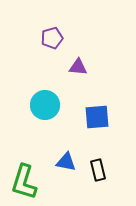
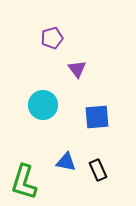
purple triangle: moved 1 px left, 2 px down; rotated 48 degrees clockwise
cyan circle: moved 2 px left
black rectangle: rotated 10 degrees counterclockwise
